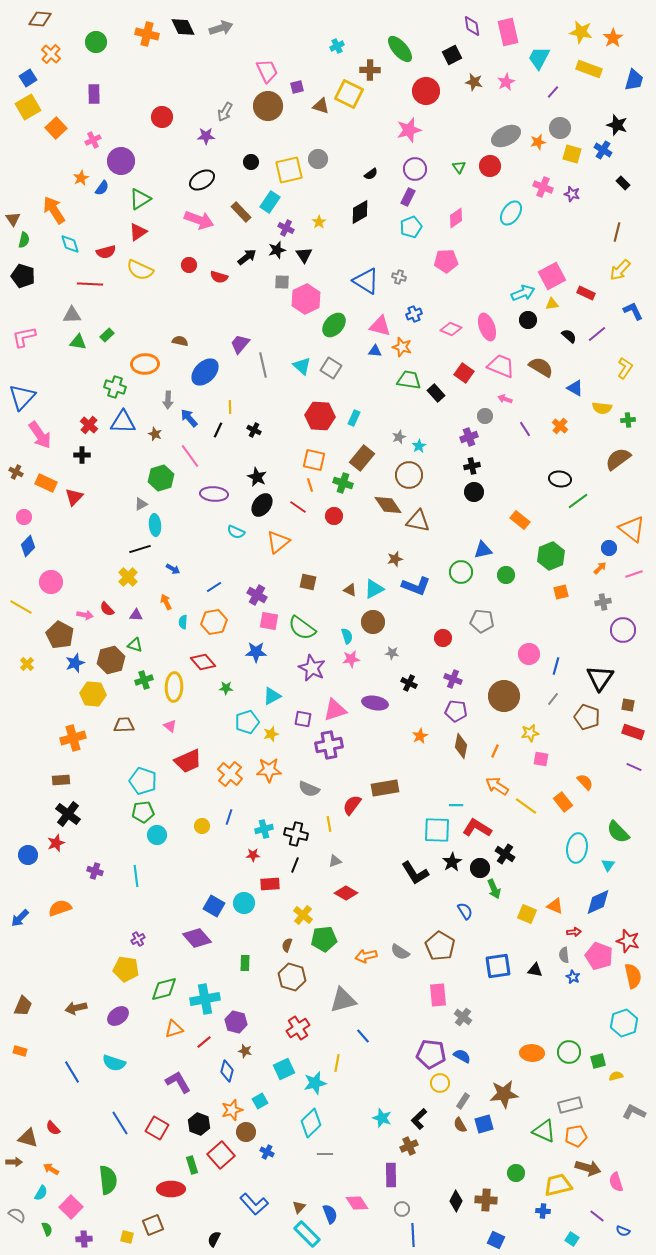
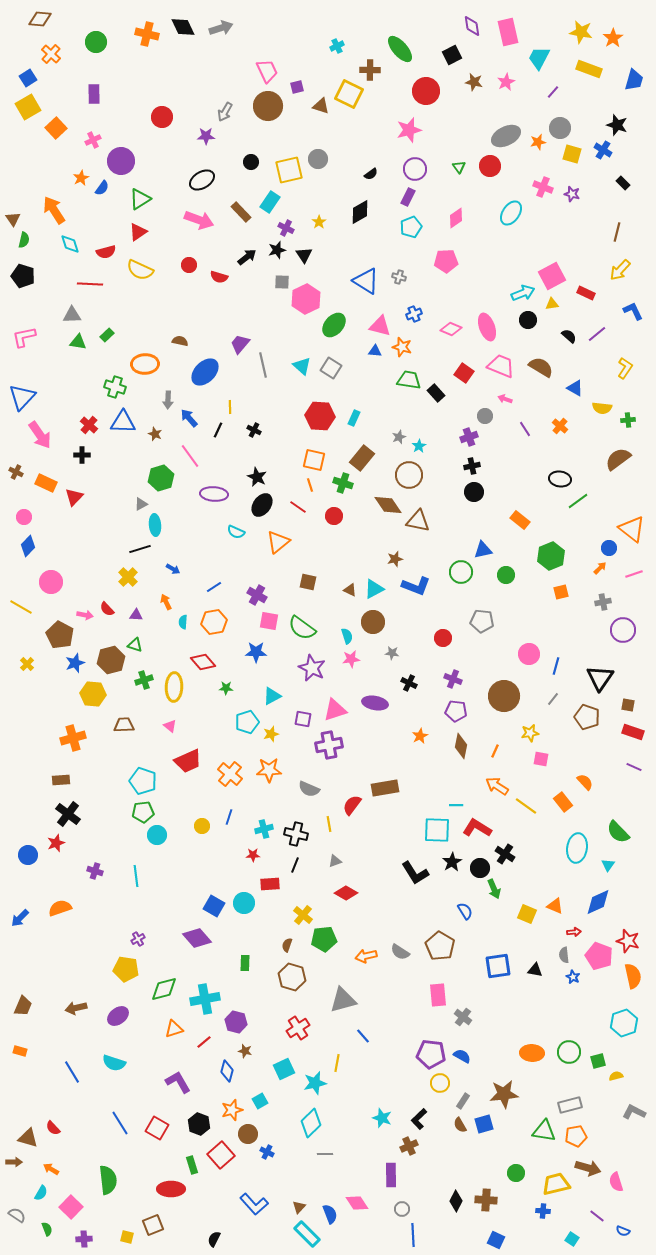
green triangle at (544, 1131): rotated 15 degrees counterclockwise
brown circle at (246, 1132): moved 2 px right, 2 px down
yellow trapezoid at (558, 1185): moved 2 px left, 1 px up
